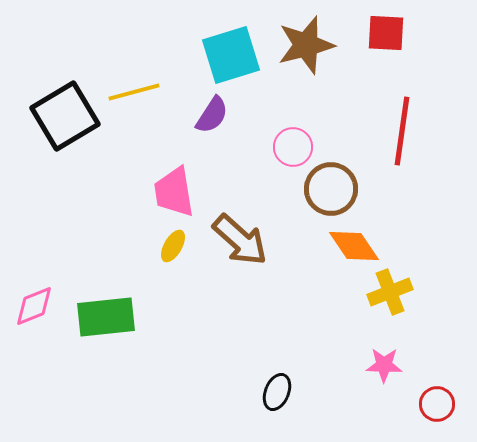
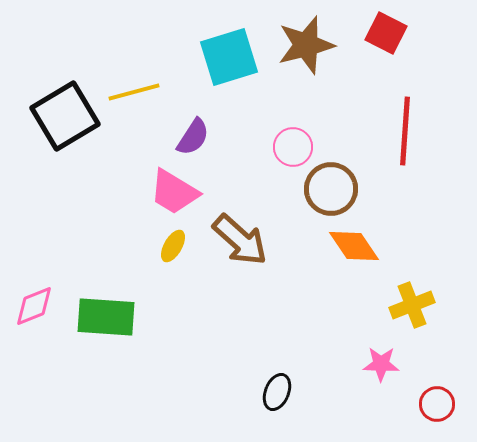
red square: rotated 24 degrees clockwise
cyan square: moved 2 px left, 2 px down
purple semicircle: moved 19 px left, 22 px down
red line: moved 3 px right; rotated 4 degrees counterclockwise
pink trapezoid: rotated 50 degrees counterclockwise
yellow cross: moved 22 px right, 13 px down
green rectangle: rotated 10 degrees clockwise
pink star: moved 3 px left, 1 px up
